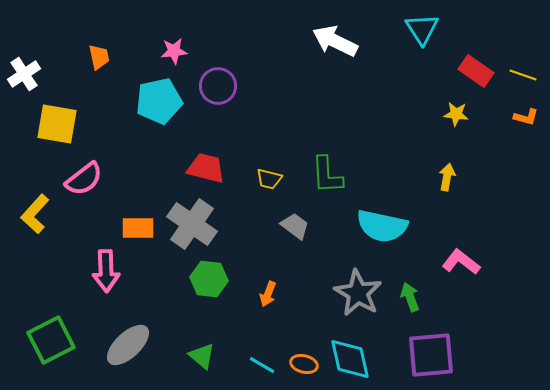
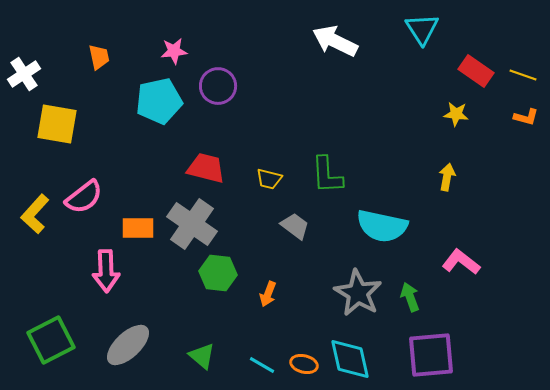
pink semicircle: moved 18 px down
green hexagon: moved 9 px right, 6 px up
